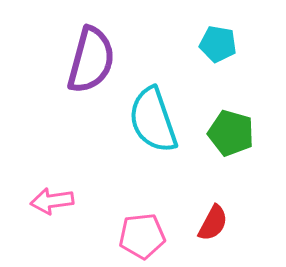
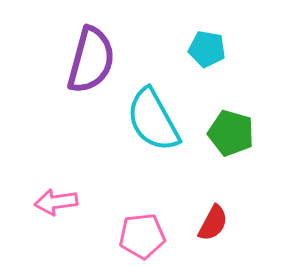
cyan pentagon: moved 11 px left, 5 px down
cyan semicircle: rotated 10 degrees counterclockwise
pink arrow: moved 4 px right, 1 px down
